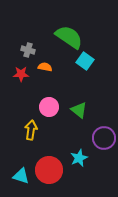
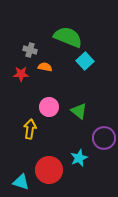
green semicircle: moved 1 px left; rotated 12 degrees counterclockwise
gray cross: moved 2 px right
cyan square: rotated 12 degrees clockwise
green triangle: moved 1 px down
yellow arrow: moved 1 px left, 1 px up
cyan triangle: moved 6 px down
